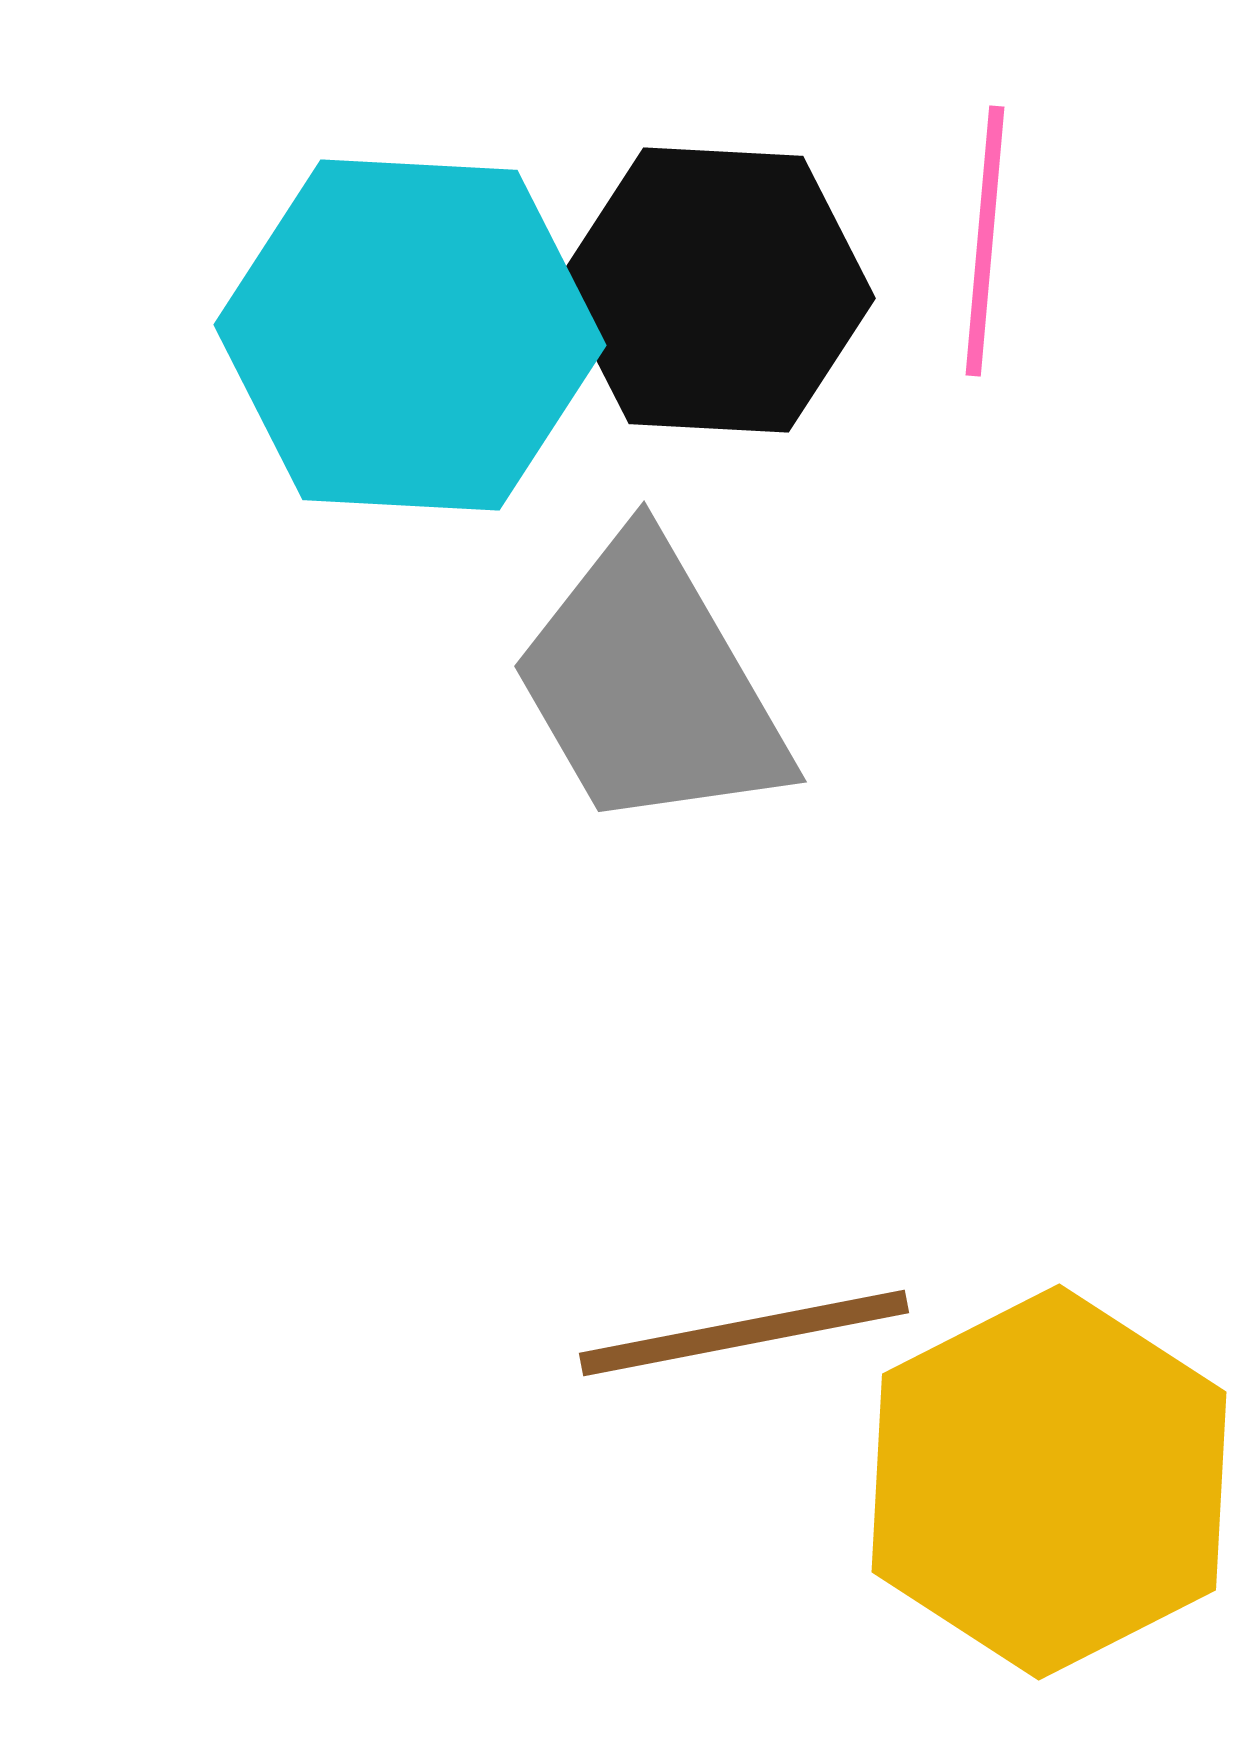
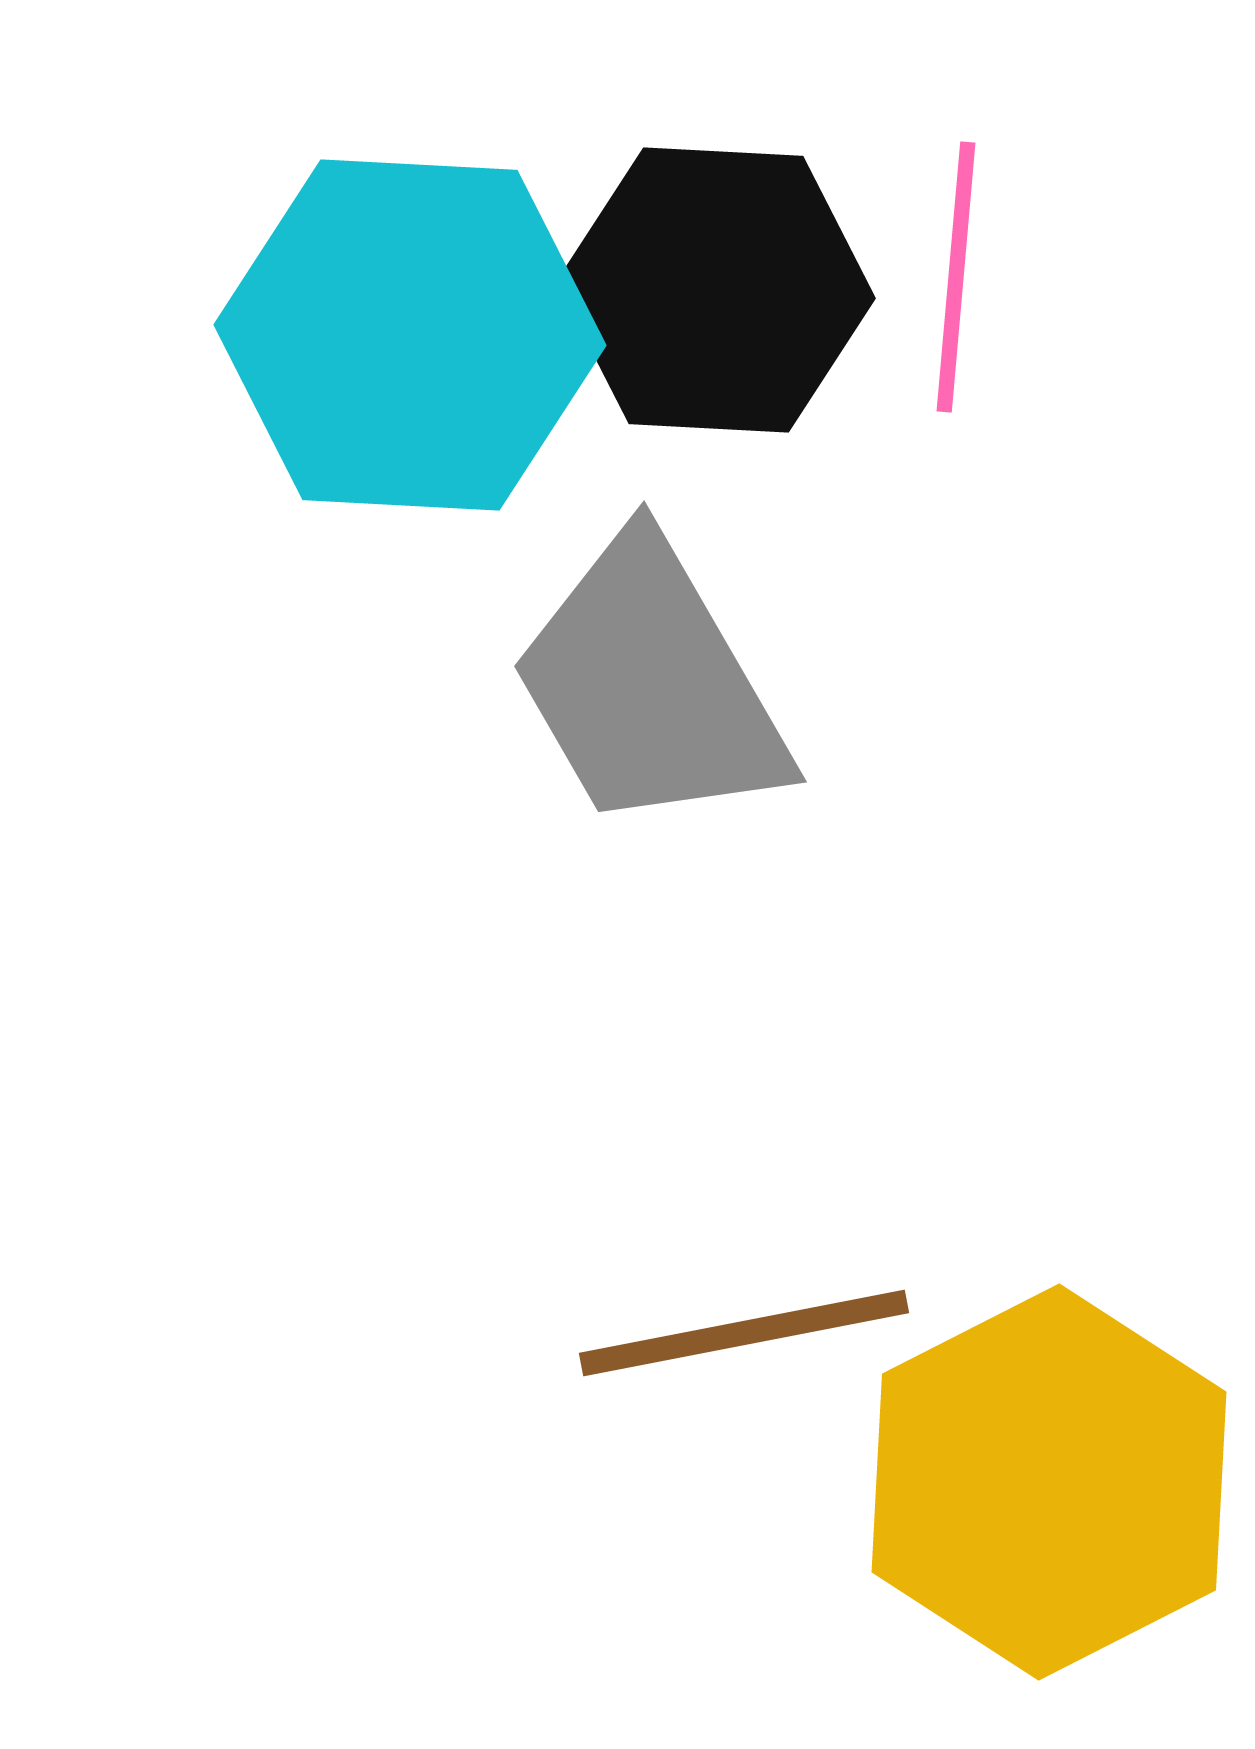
pink line: moved 29 px left, 36 px down
